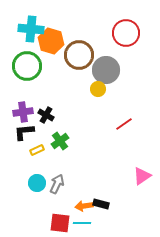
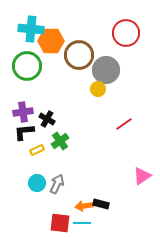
orange hexagon: rotated 15 degrees counterclockwise
black cross: moved 1 px right, 4 px down
